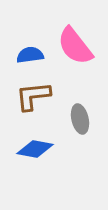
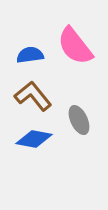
brown L-shape: rotated 57 degrees clockwise
gray ellipse: moved 1 px left, 1 px down; rotated 12 degrees counterclockwise
blue diamond: moved 1 px left, 10 px up
